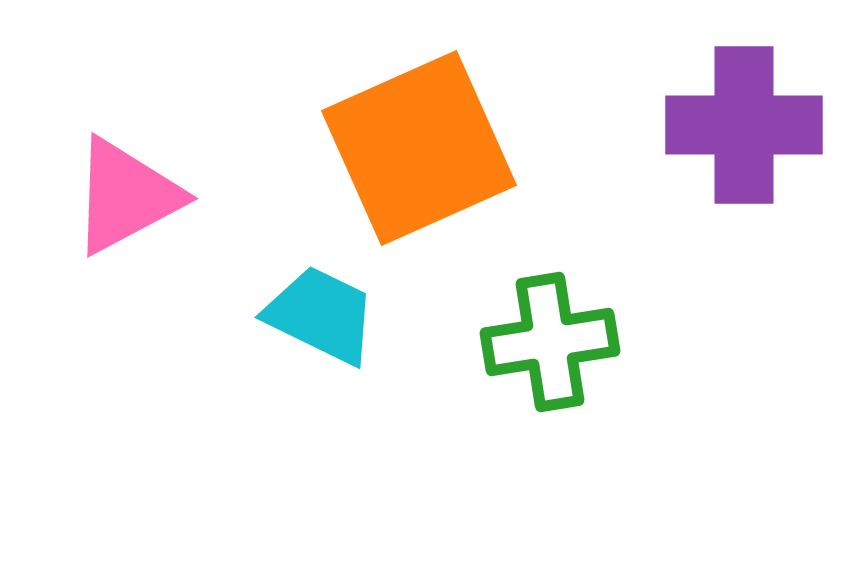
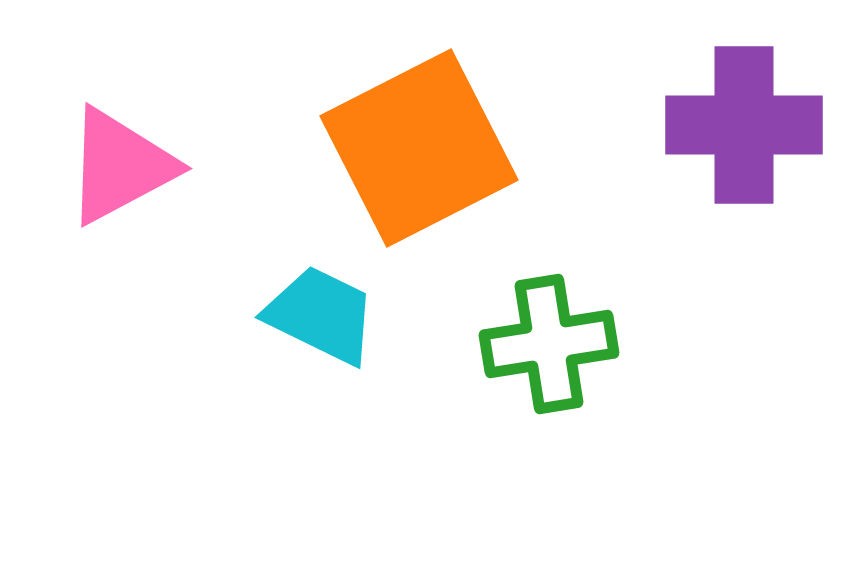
orange square: rotated 3 degrees counterclockwise
pink triangle: moved 6 px left, 30 px up
green cross: moved 1 px left, 2 px down
